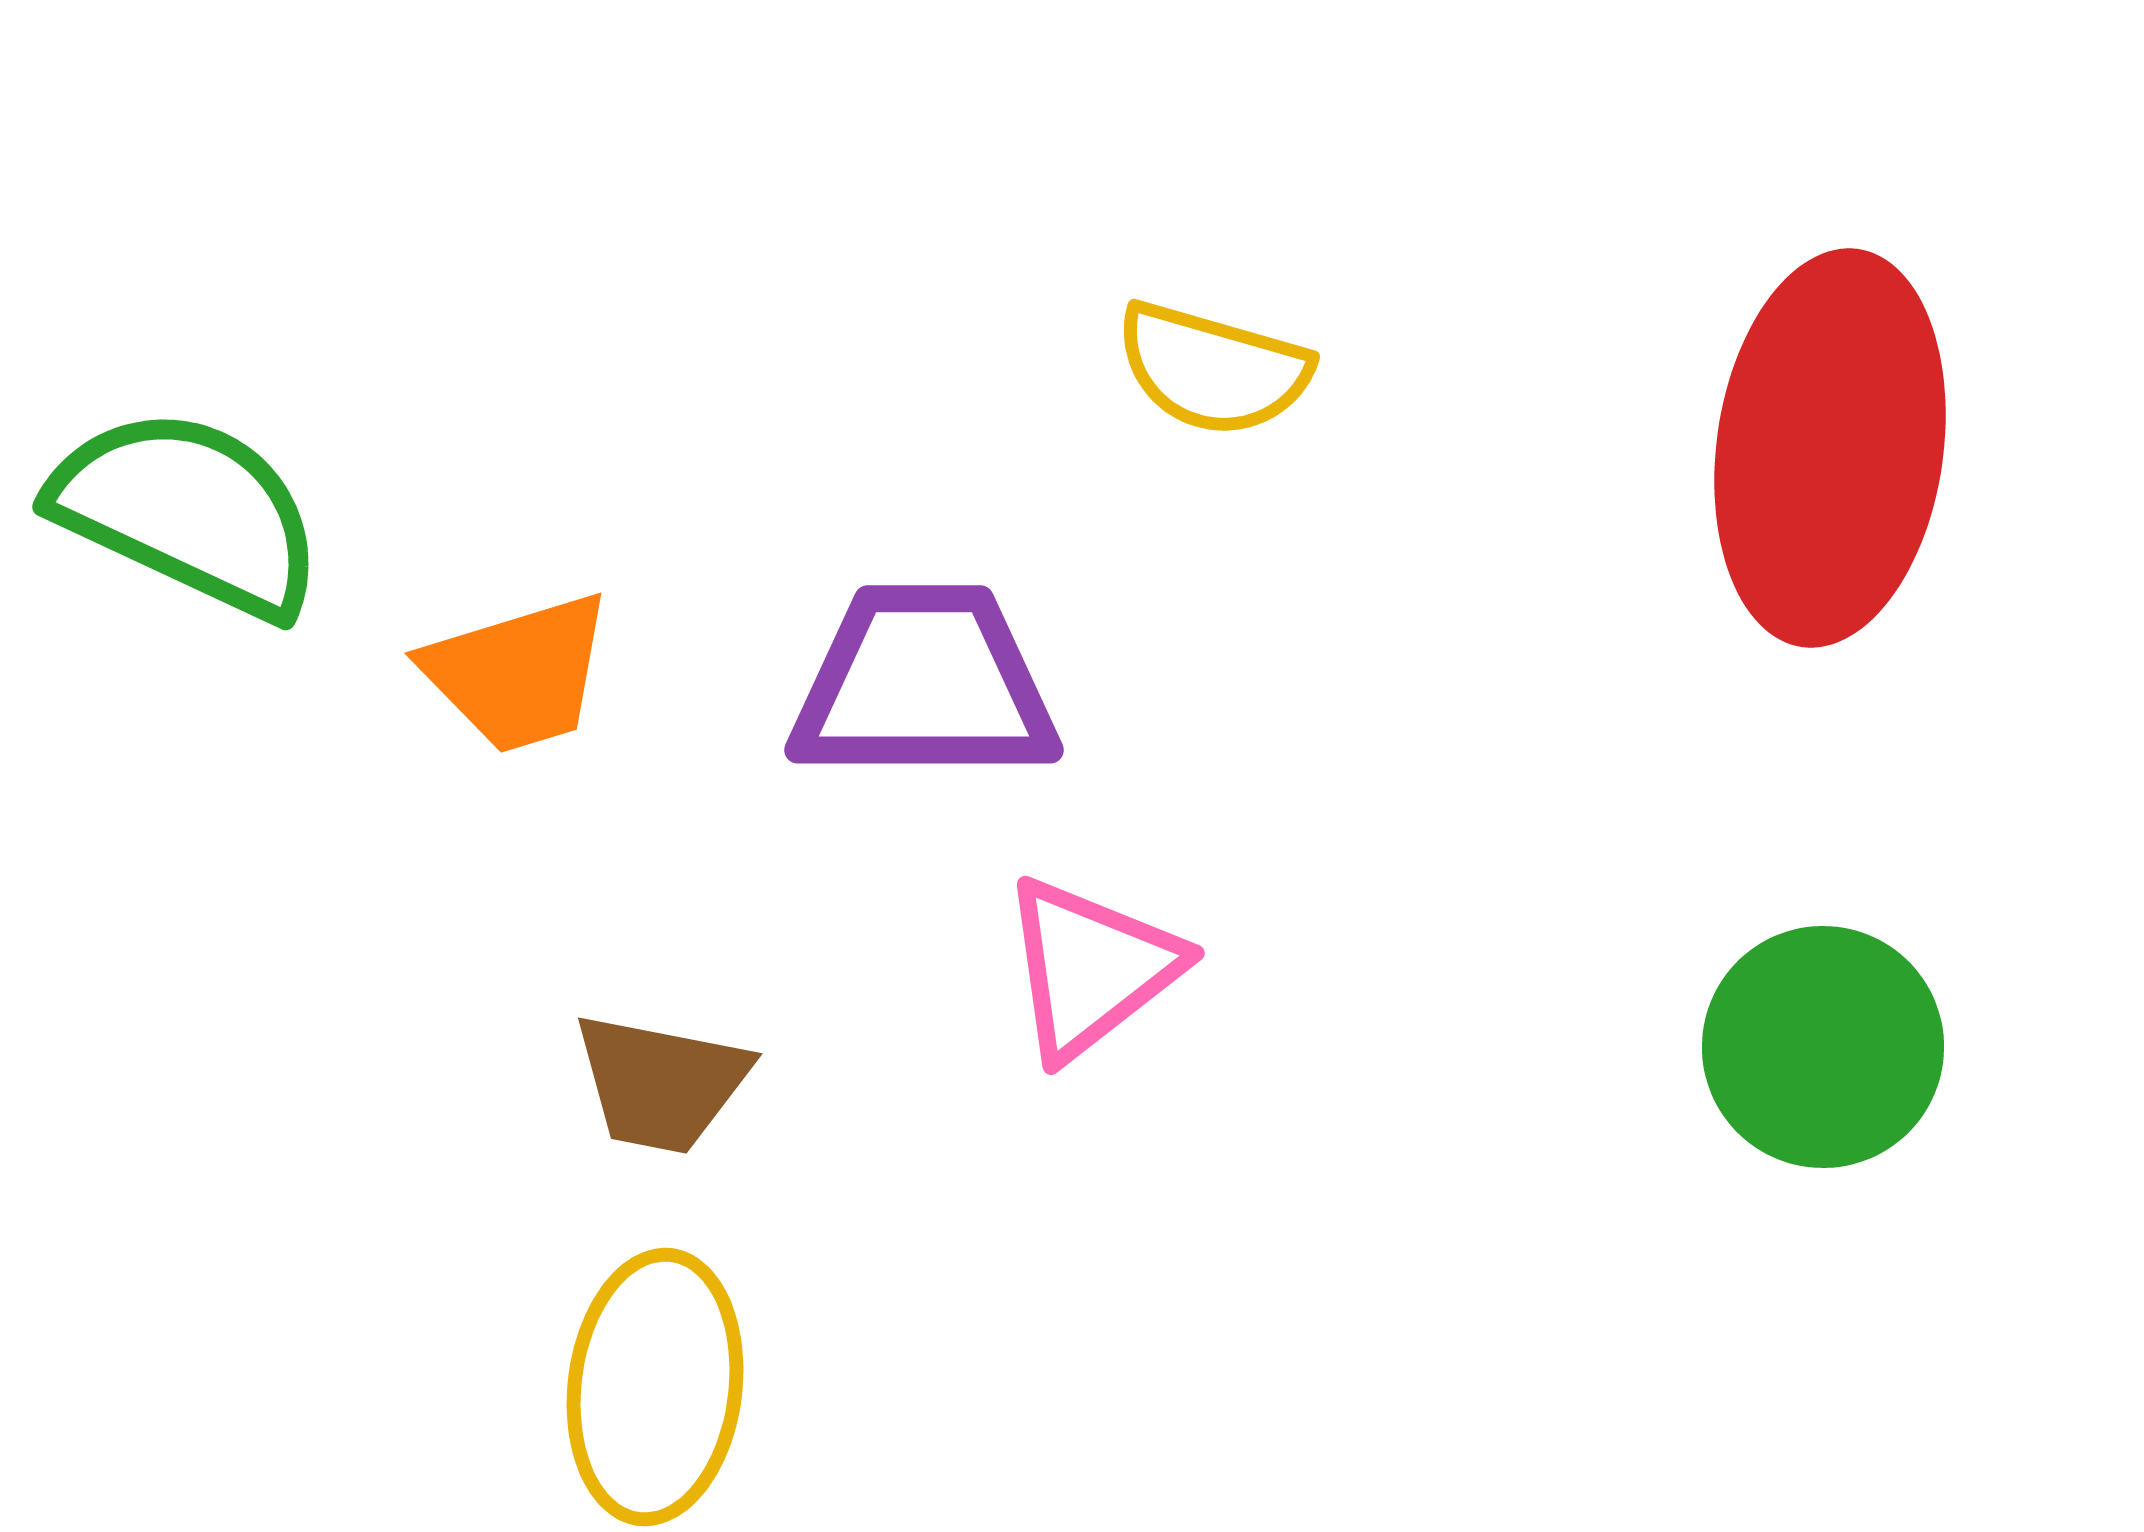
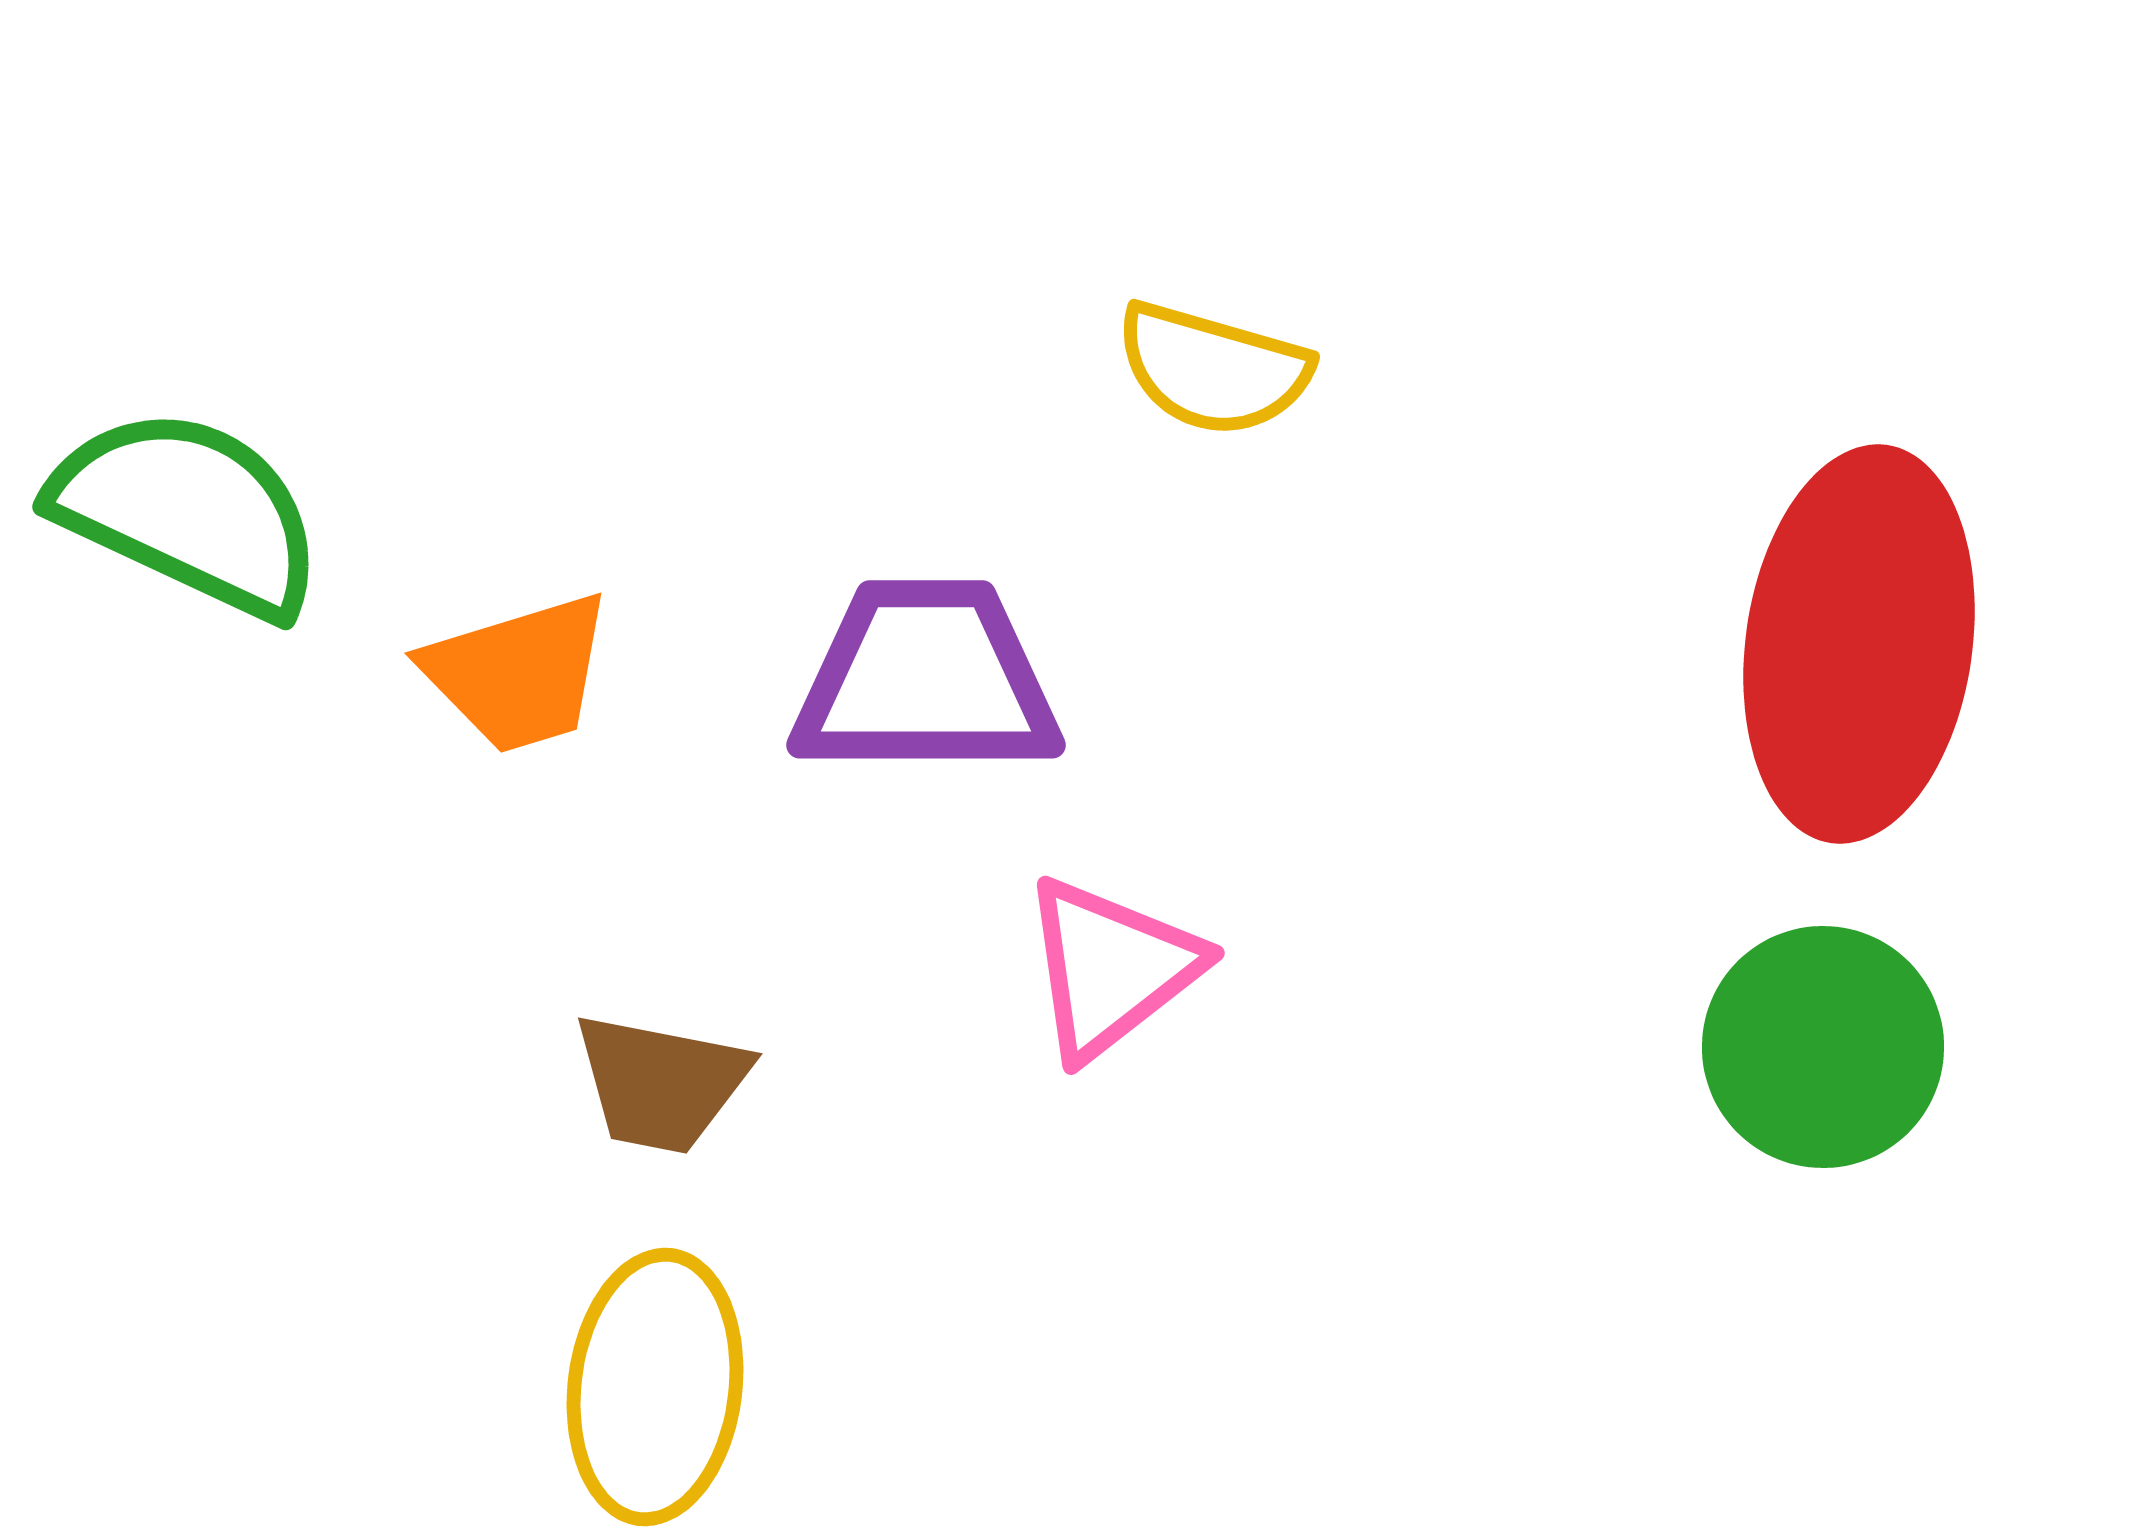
red ellipse: moved 29 px right, 196 px down
purple trapezoid: moved 2 px right, 5 px up
pink triangle: moved 20 px right
